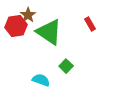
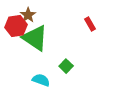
green triangle: moved 14 px left, 6 px down
